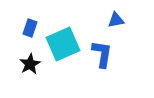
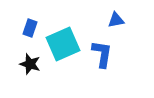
black star: rotated 25 degrees counterclockwise
